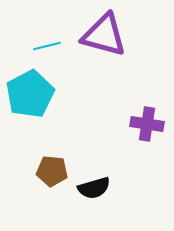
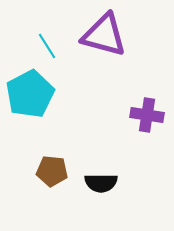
cyan line: rotated 72 degrees clockwise
purple cross: moved 9 px up
black semicircle: moved 7 px right, 5 px up; rotated 16 degrees clockwise
